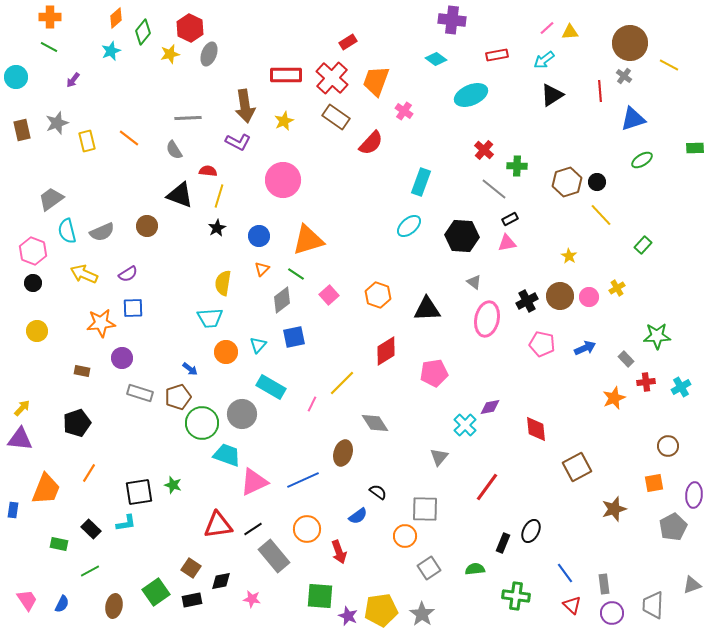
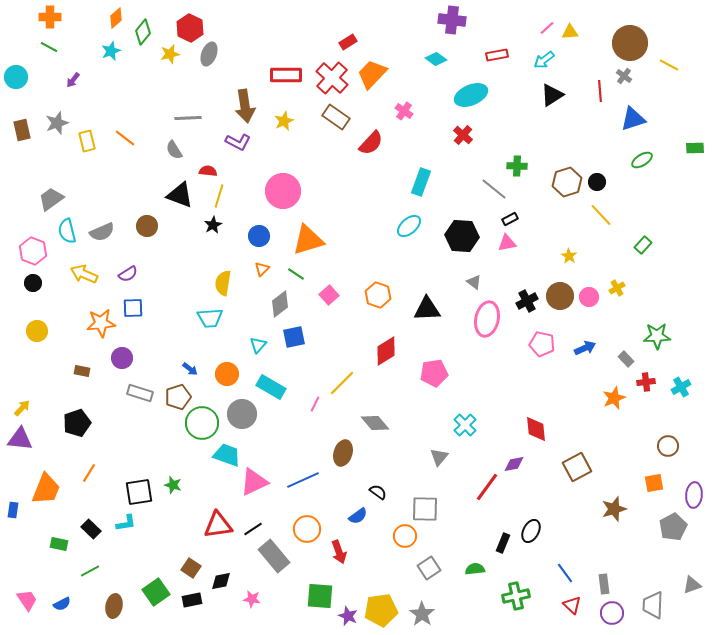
orange trapezoid at (376, 81): moved 4 px left, 7 px up; rotated 24 degrees clockwise
orange line at (129, 138): moved 4 px left
red cross at (484, 150): moved 21 px left, 15 px up
pink circle at (283, 180): moved 11 px down
black star at (217, 228): moved 4 px left, 3 px up
gray diamond at (282, 300): moved 2 px left, 4 px down
orange circle at (226, 352): moved 1 px right, 22 px down
pink line at (312, 404): moved 3 px right
purple diamond at (490, 407): moved 24 px right, 57 px down
gray diamond at (375, 423): rotated 8 degrees counterclockwise
green cross at (516, 596): rotated 20 degrees counterclockwise
blue semicircle at (62, 604): rotated 36 degrees clockwise
